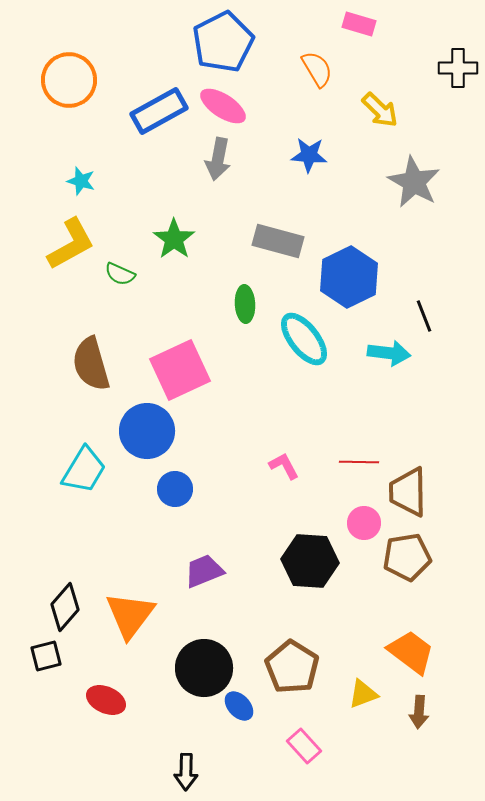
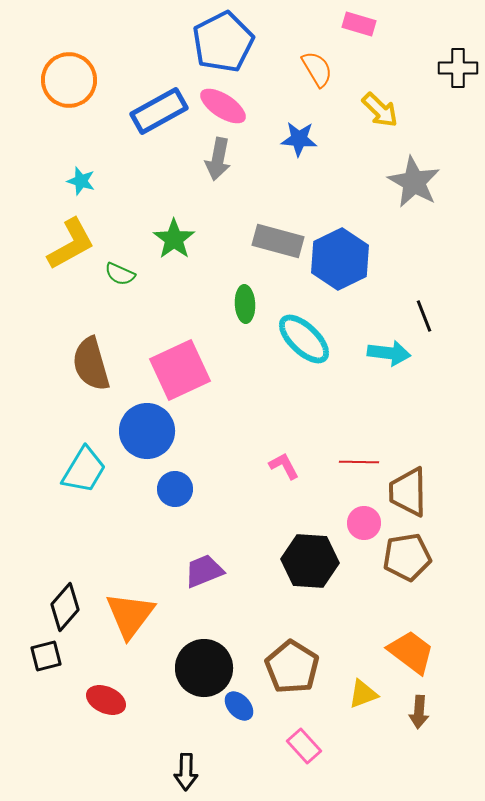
blue star at (309, 155): moved 10 px left, 16 px up
blue hexagon at (349, 277): moved 9 px left, 18 px up
cyan ellipse at (304, 339): rotated 8 degrees counterclockwise
